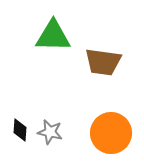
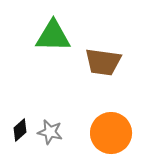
black diamond: rotated 45 degrees clockwise
